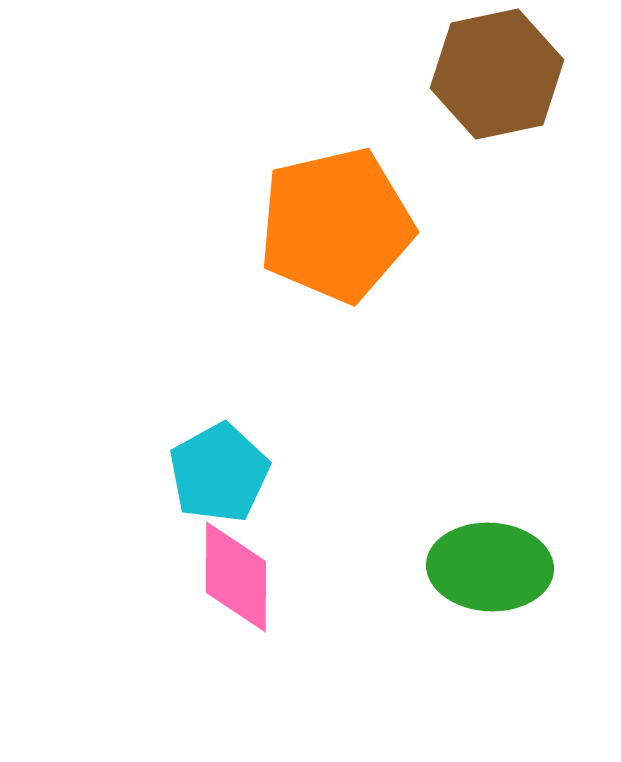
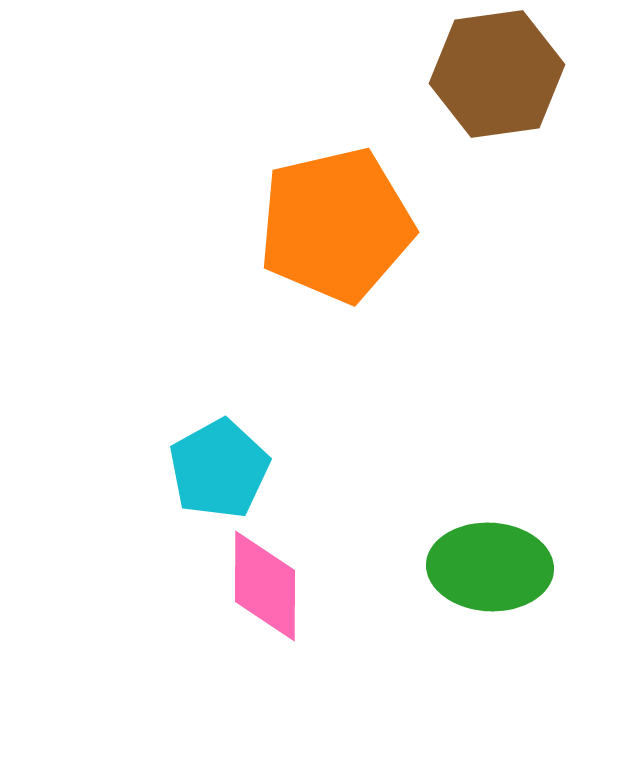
brown hexagon: rotated 4 degrees clockwise
cyan pentagon: moved 4 px up
pink diamond: moved 29 px right, 9 px down
